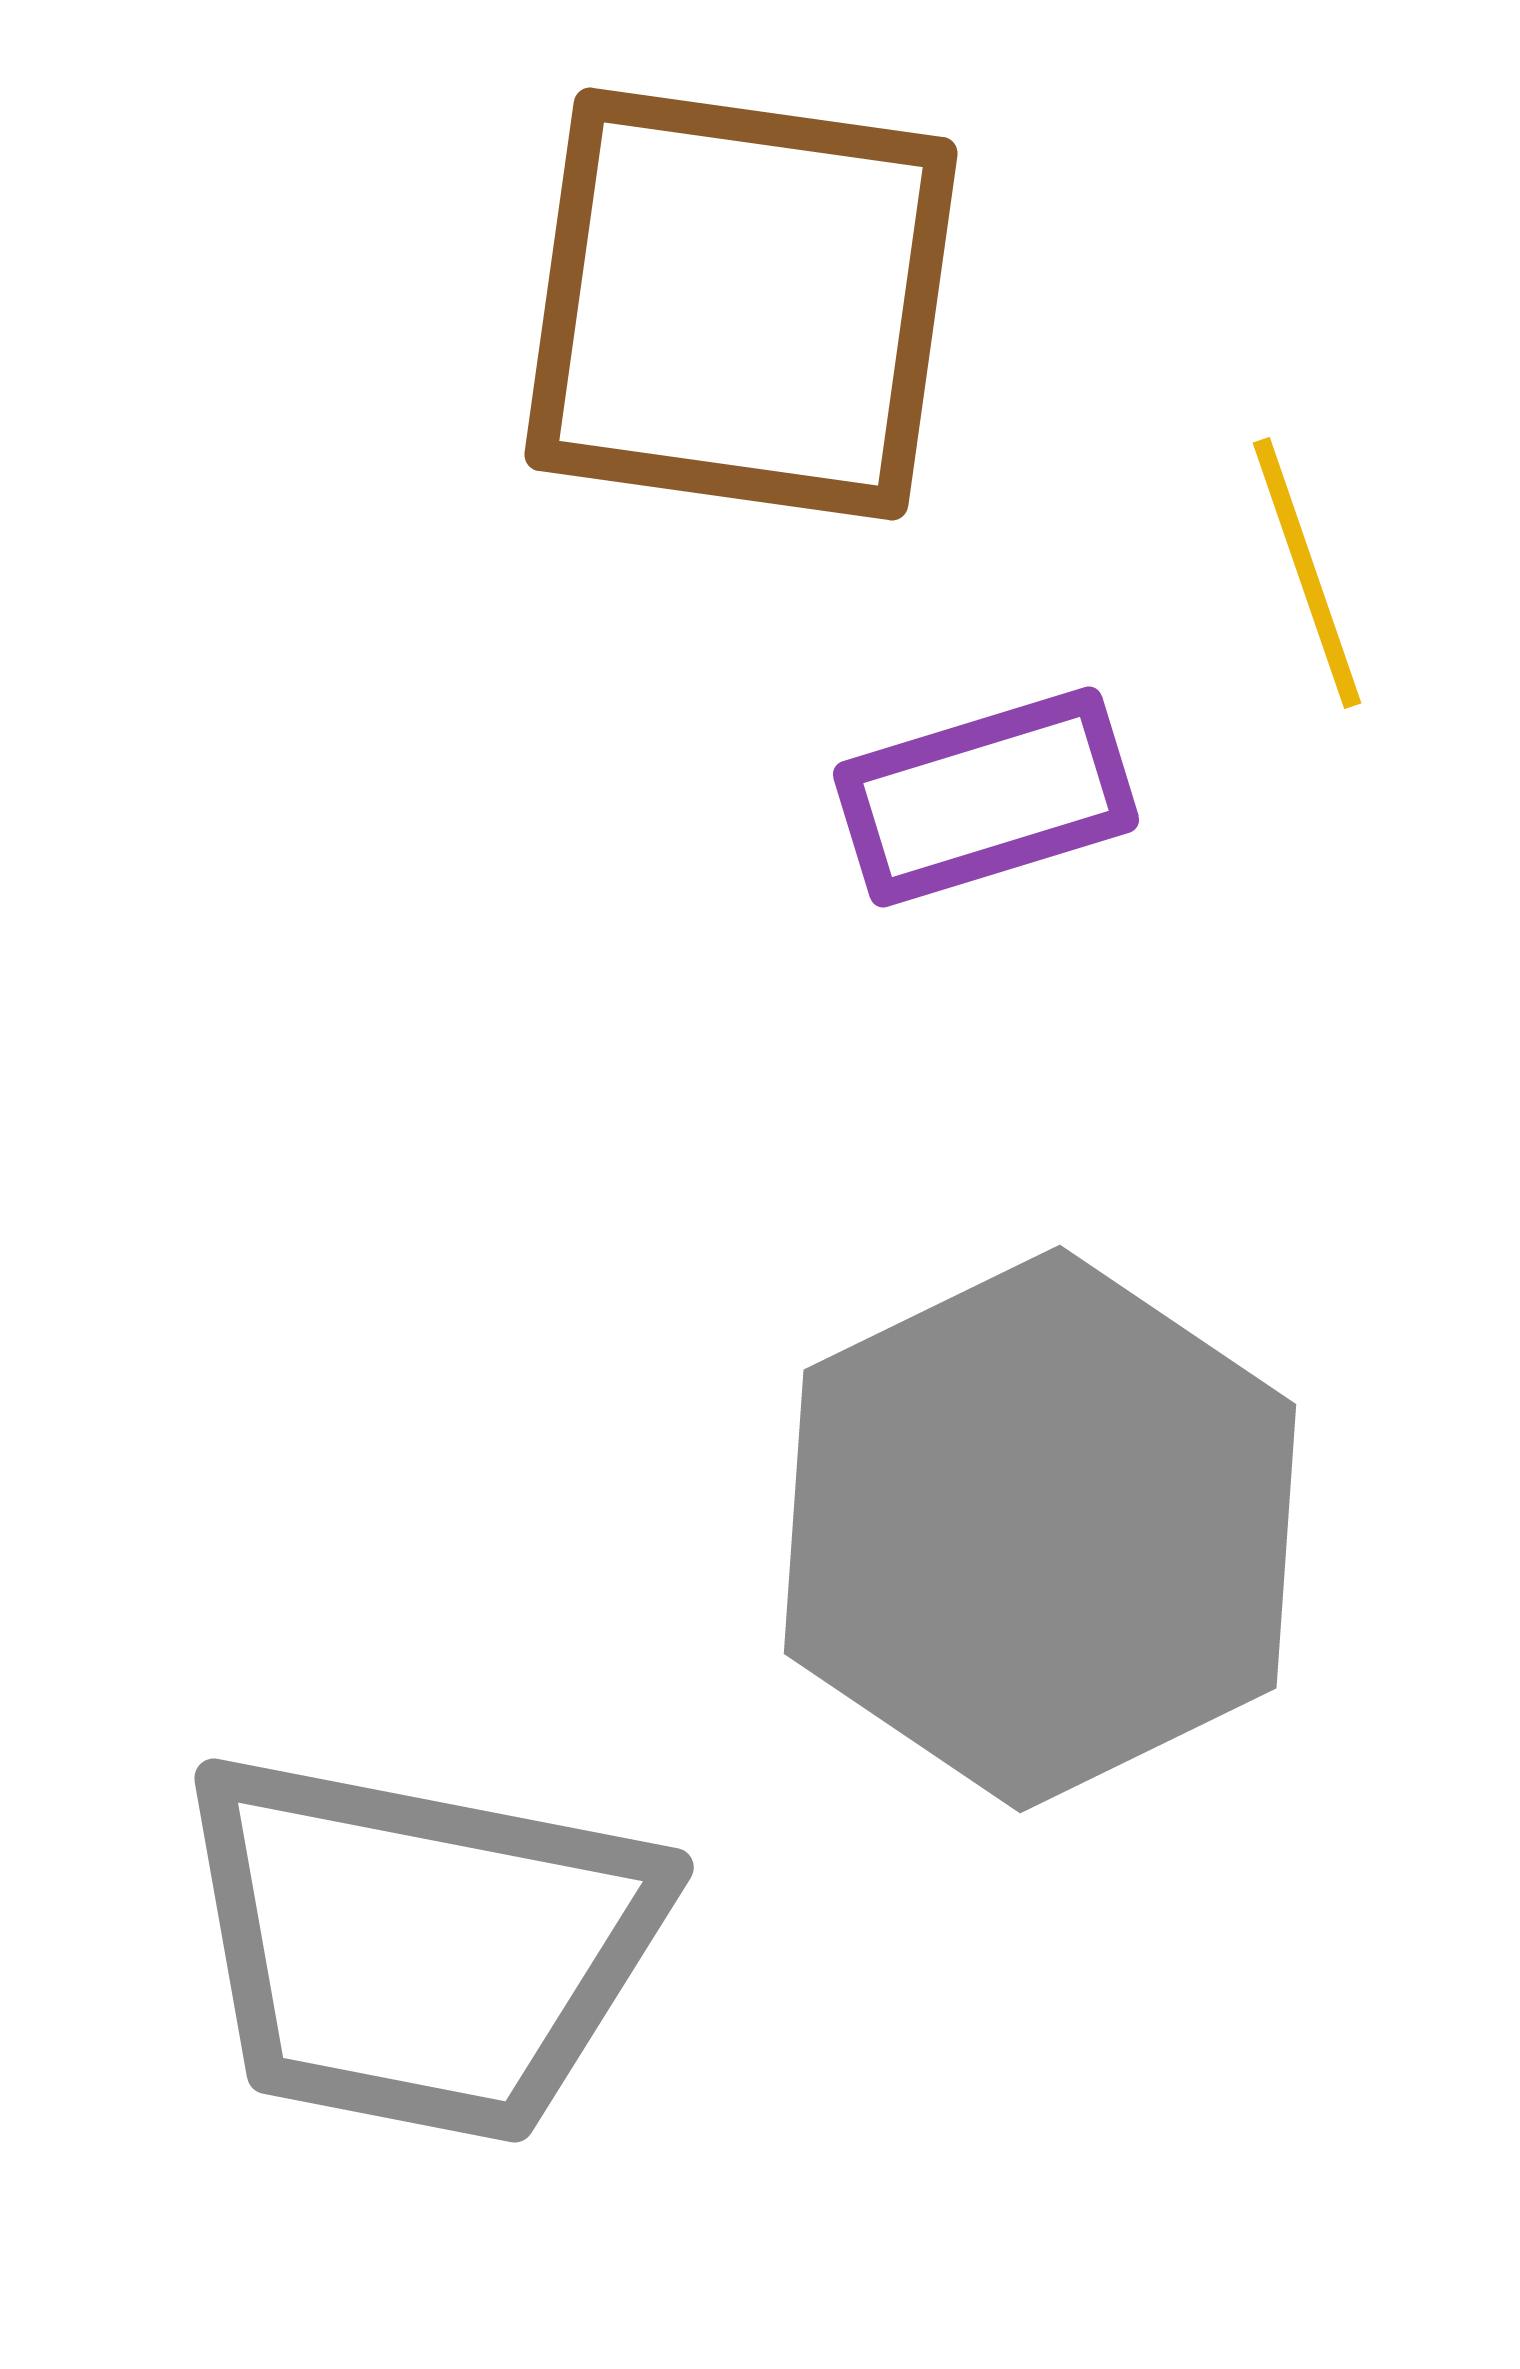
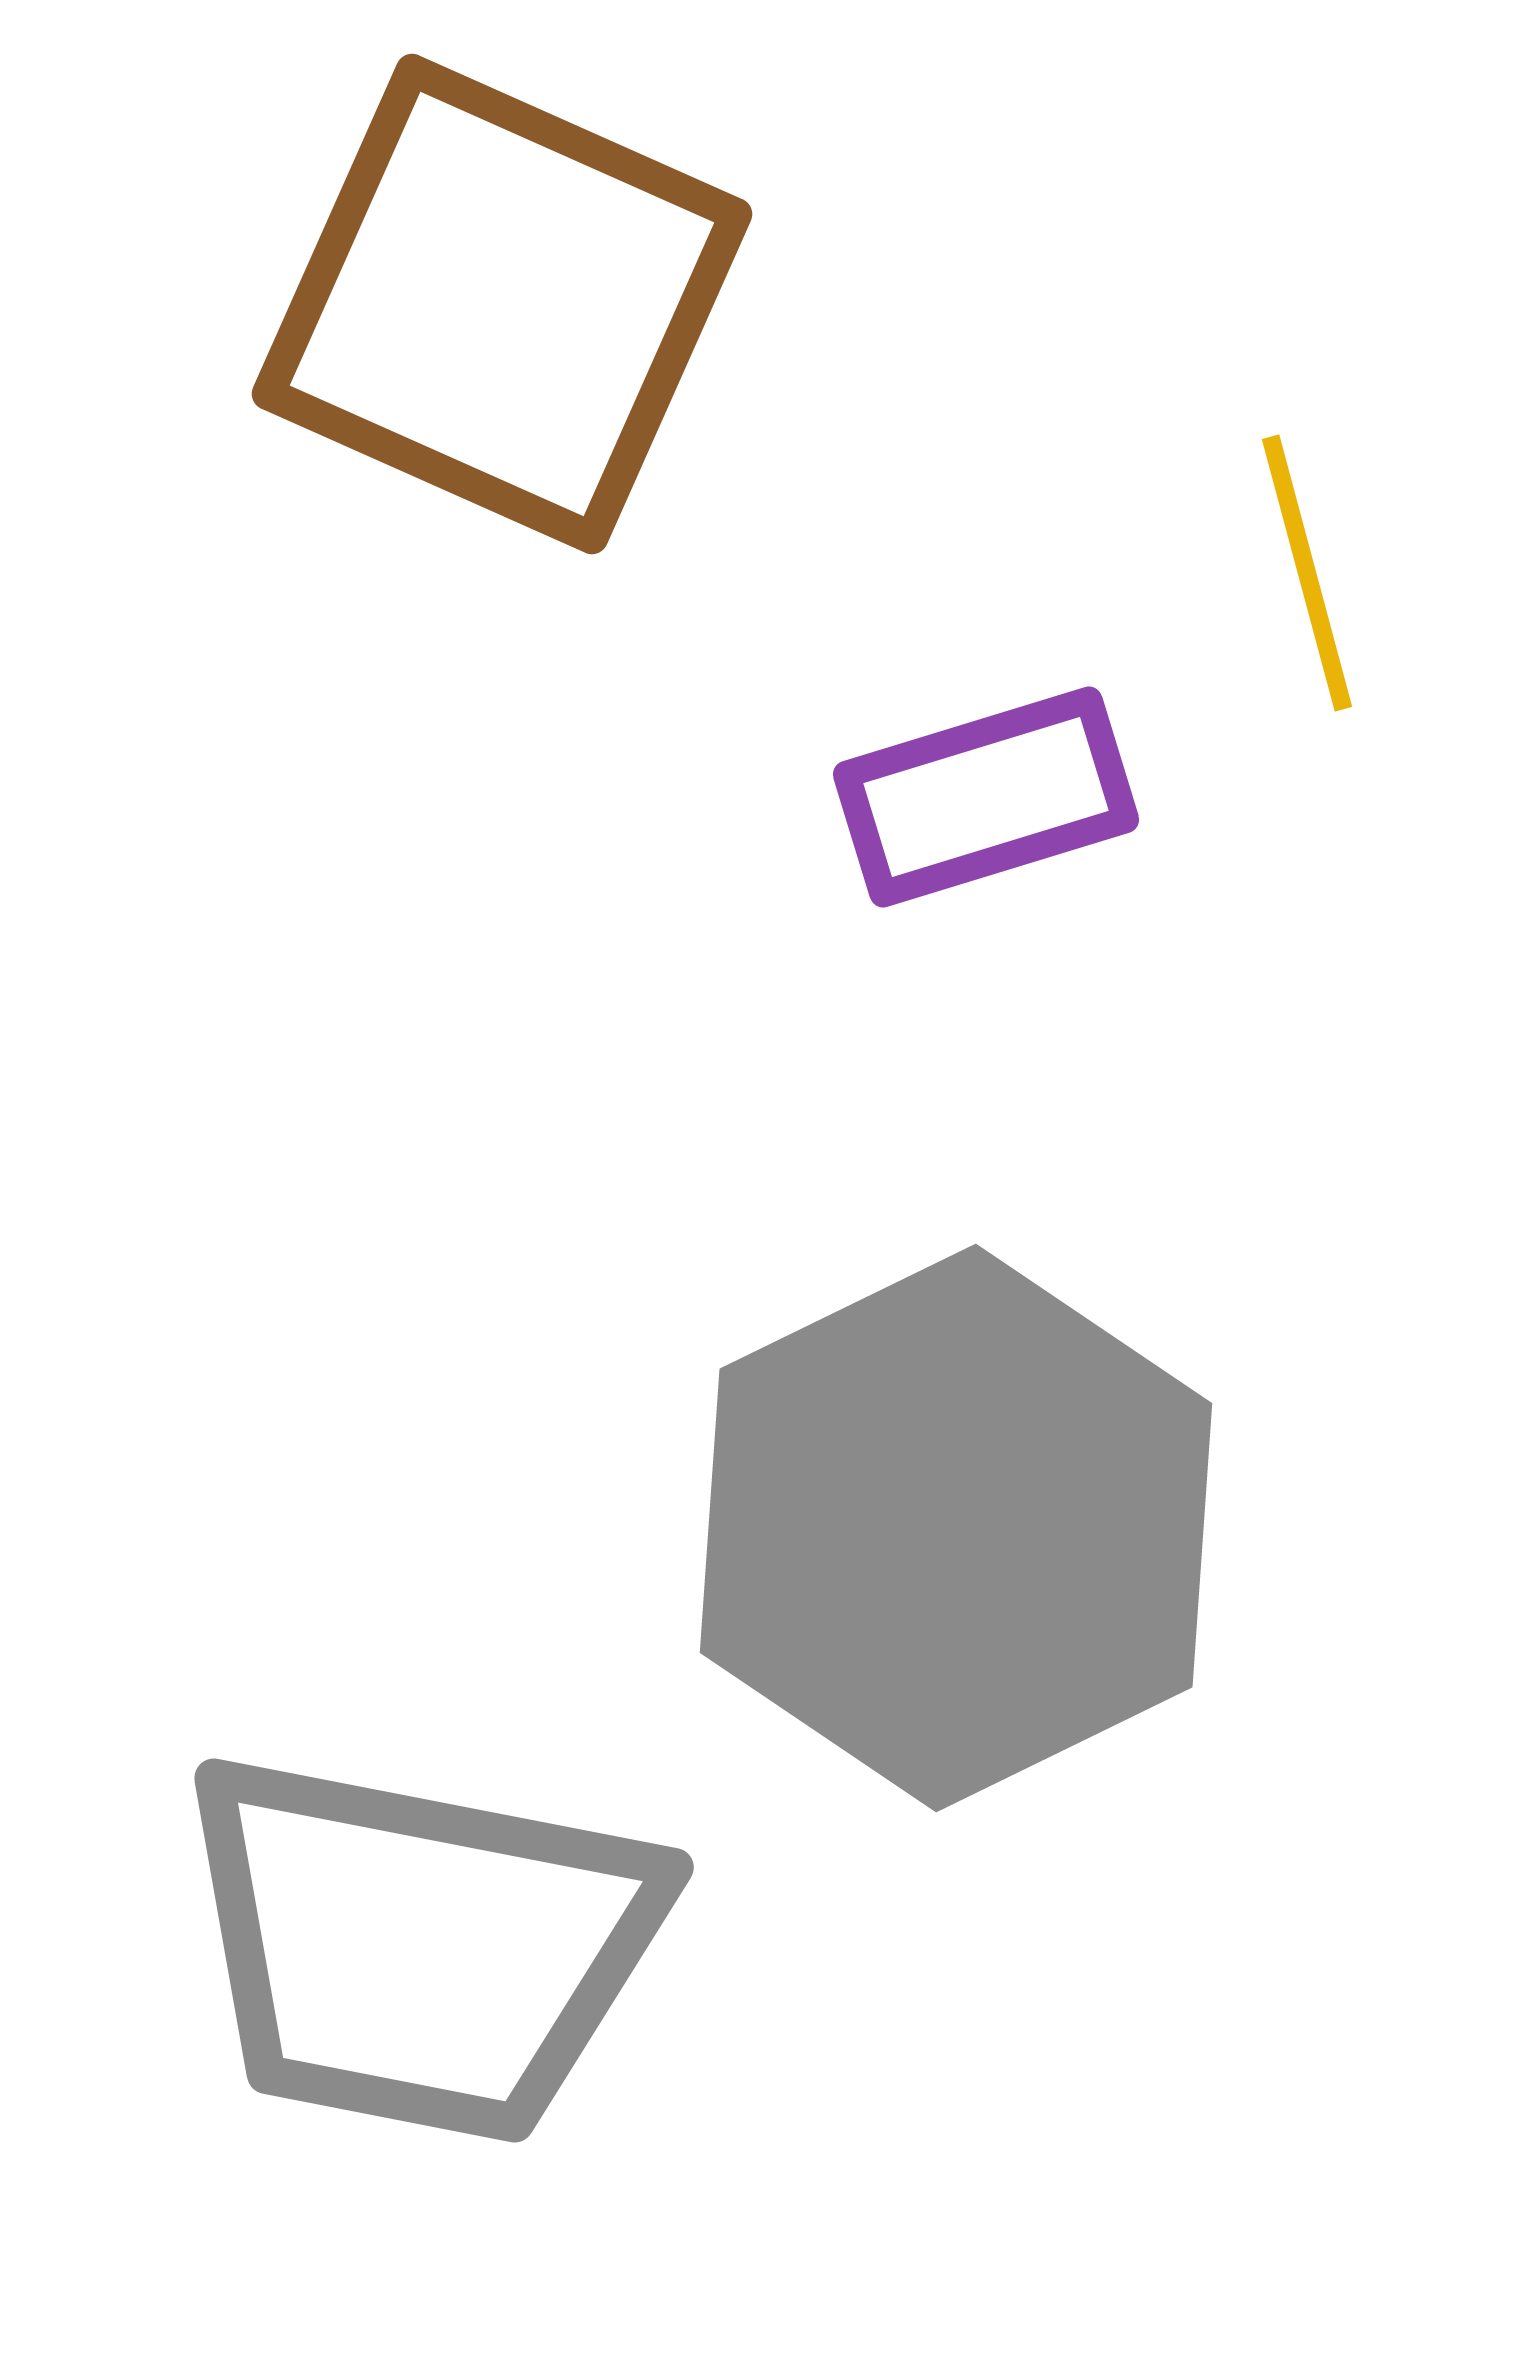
brown square: moved 239 px left; rotated 16 degrees clockwise
yellow line: rotated 4 degrees clockwise
gray hexagon: moved 84 px left, 1 px up
